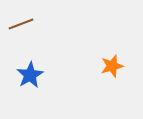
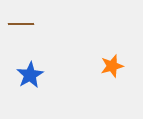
brown line: rotated 20 degrees clockwise
